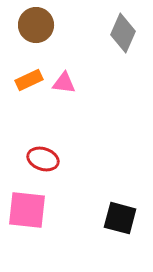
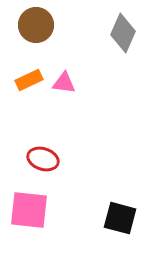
pink square: moved 2 px right
